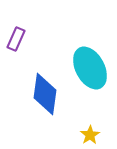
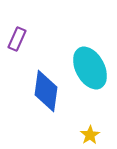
purple rectangle: moved 1 px right
blue diamond: moved 1 px right, 3 px up
